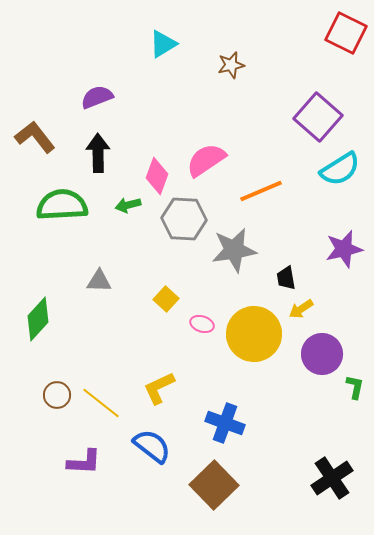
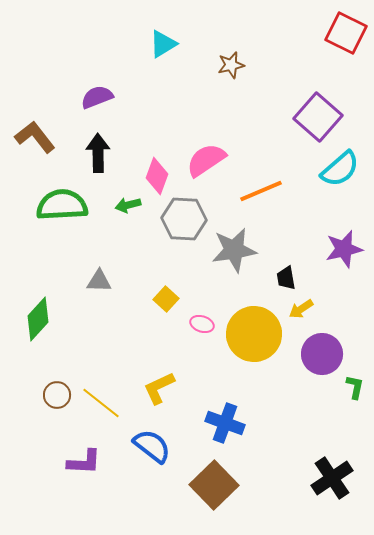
cyan semicircle: rotated 9 degrees counterclockwise
